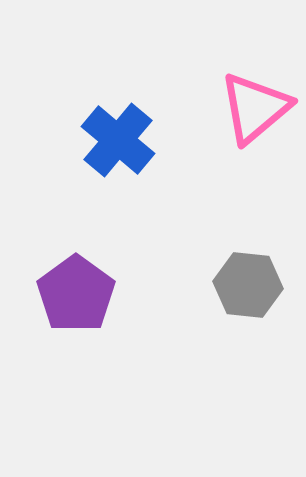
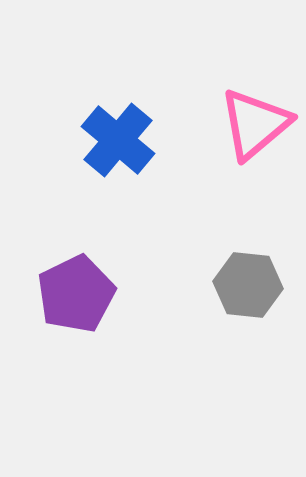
pink triangle: moved 16 px down
purple pentagon: rotated 10 degrees clockwise
